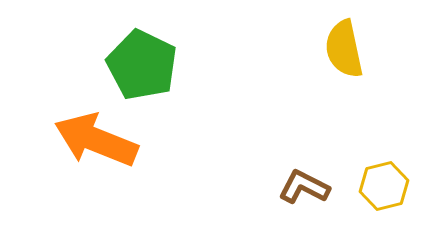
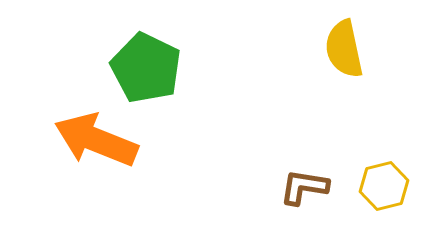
green pentagon: moved 4 px right, 3 px down
brown L-shape: rotated 18 degrees counterclockwise
